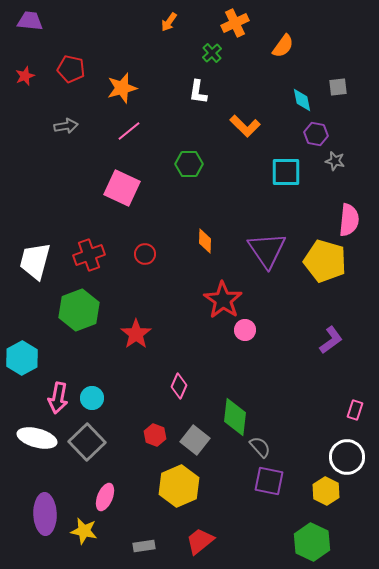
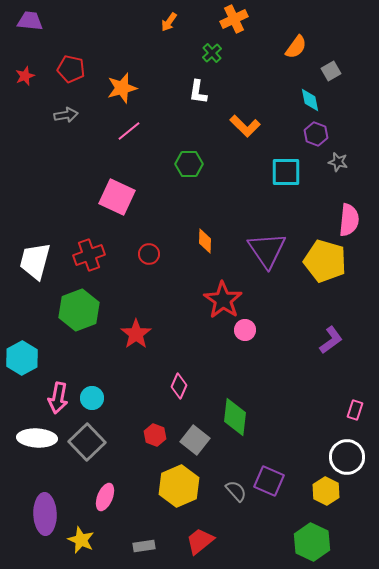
orange cross at (235, 23): moved 1 px left, 4 px up
orange semicircle at (283, 46): moved 13 px right, 1 px down
gray square at (338, 87): moved 7 px left, 16 px up; rotated 24 degrees counterclockwise
cyan diamond at (302, 100): moved 8 px right
gray arrow at (66, 126): moved 11 px up
purple hexagon at (316, 134): rotated 10 degrees clockwise
gray star at (335, 161): moved 3 px right, 1 px down
pink square at (122, 188): moved 5 px left, 9 px down
red circle at (145, 254): moved 4 px right
white ellipse at (37, 438): rotated 12 degrees counterclockwise
gray semicircle at (260, 447): moved 24 px left, 44 px down
purple square at (269, 481): rotated 12 degrees clockwise
yellow star at (84, 531): moved 3 px left, 9 px down; rotated 12 degrees clockwise
